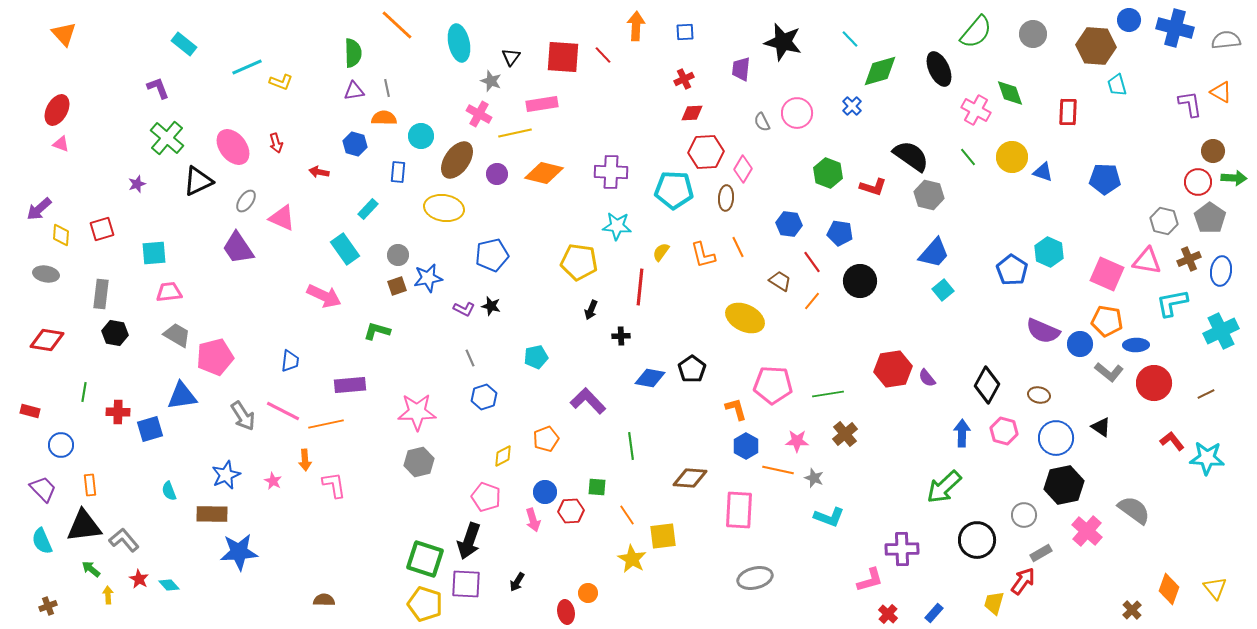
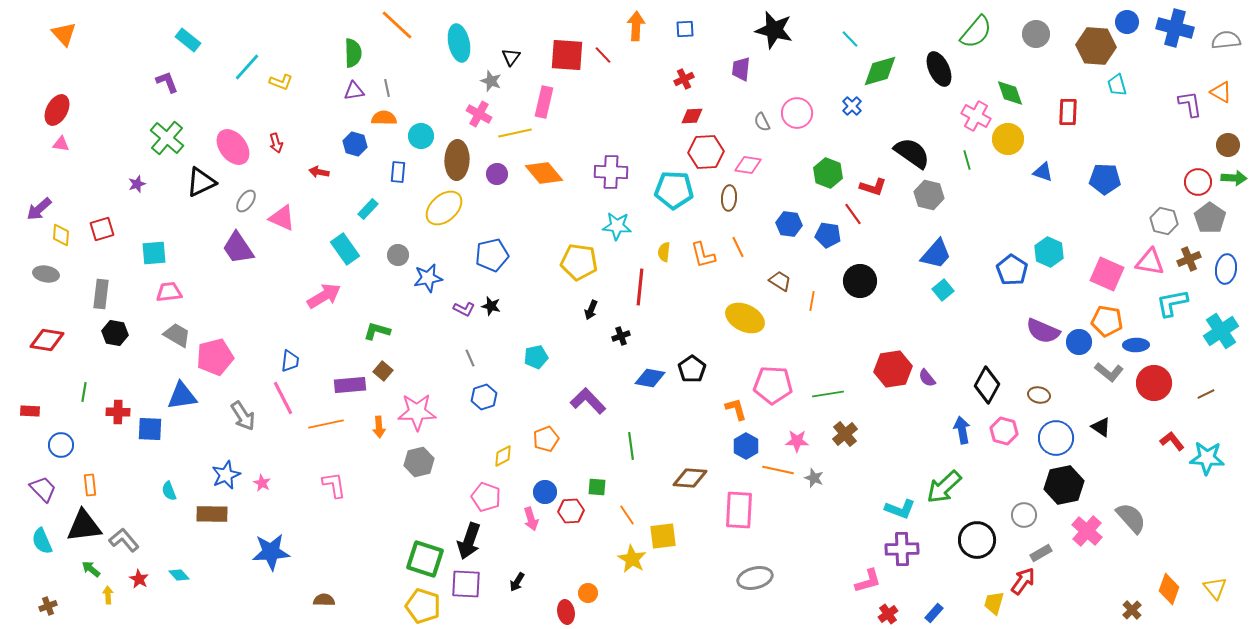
blue circle at (1129, 20): moved 2 px left, 2 px down
blue square at (685, 32): moved 3 px up
gray circle at (1033, 34): moved 3 px right
black star at (783, 42): moved 9 px left, 12 px up
cyan rectangle at (184, 44): moved 4 px right, 4 px up
red square at (563, 57): moved 4 px right, 2 px up
cyan line at (247, 67): rotated 24 degrees counterclockwise
purple L-shape at (158, 88): moved 9 px right, 6 px up
pink rectangle at (542, 104): moved 2 px right, 2 px up; rotated 68 degrees counterclockwise
pink cross at (976, 110): moved 6 px down
red diamond at (692, 113): moved 3 px down
pink triangle at (61, 144): rotated 12 degrees counterclockwise
brown circle at (1213, 151): moved 15 px right, 6 px up
black semicircle at (911, 156): moved 1 px right, 3 px up
green line at (968, 157): moved 1 px left, 3 px down; rotated 24 degrees clockwise
yellow circle at (1012, 157): moved 4 px left, 18 px up
brown ellipse at (457, 160): rotated 33 degrees counterclockwise
pink diamond at (743, 169): moved 5 px right, 4 px up; rotated 68 degrees clockwise
orange diamond at (544, 173): rotated 36 degrees clockwise
black triangle at (198, 181): moved 3 px right, 1 px down
brown ellipse at (726, 198): moved 3 px right
yellow ellipse at (444, 208): rotated 51 degrees counterclockwise
blue pentagon at (840, 233): moved 12 px left, 2 px down
yellow semicircle at (661, 252): moved 3 px right; rotated 30 degrees counterclockwise
blue trapezoid at (934, 253): moved 2 px right, 1 px down
pink triangle at (1147, 261): moved 3 px right, 1 px down
red line at (812, 262): moved 41 px right, 48 px up
blue ellipse at (1221, 271): moved 5 px right, 2 px up
brown square at (397, 286): moved 14 px left, 85 px down; rotated 30 degrees counterclockwise
pink arrow at (324, 296): rotated 56 degrees counterclockwise
orange line at (812, 301): rotated 30 degrees counterclockwise
cyan cross at (1221, 331): rotated 8 degrees counterclockwise
black cross at (621, 336): rotated 18 degrees counterclockwise
blue circle at (1080, 344): moved 1 px left, 2 px up
red rectangle at (30, 411): rotated 12 degrees counterclockwise
pink line at (283, 411): moved 13 px up; rotated 36 degrees clockwise
blue square at (150, 429): rotated 20 degrees clockwise
blue arrow at (962, 433): moved 3 px up; rotated 12 degrees counterclockwise
orange arrow at (305, 460): moved 74 px right, 33 px up
pink star at (273, 481): moved 11 px left, 2 px down
gray semicircle at (1134, 510): moved 3 px left, 8 px down; rotated 12 degrees clockwise
cyan L-shape at (829, 517): moved 71 px right, 8 px up
pink arrow at (533, 520): moved 2 px left, 1 px up
blue star at (239, 552): moved 32 px right
pink L-shape at (870, 580): moved 2 px left, 1 px down
cyan diamond at (169, 585): moved 10 px right, 10 px up
yellow pentagon at (425, 604): moved 2 px left, 2 px down
red cross at (888, 614): rotated 12 degrees clockwise
